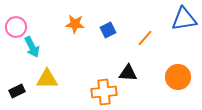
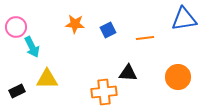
orange line: rotated 42 degrees clockwise
